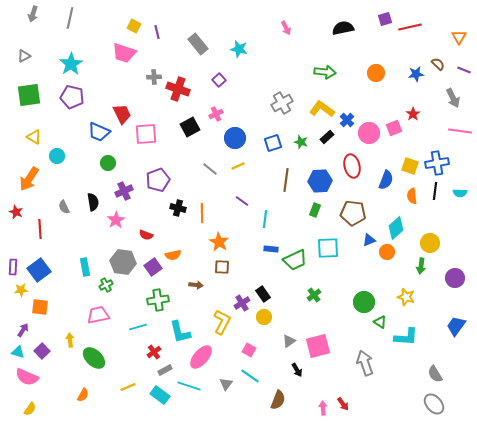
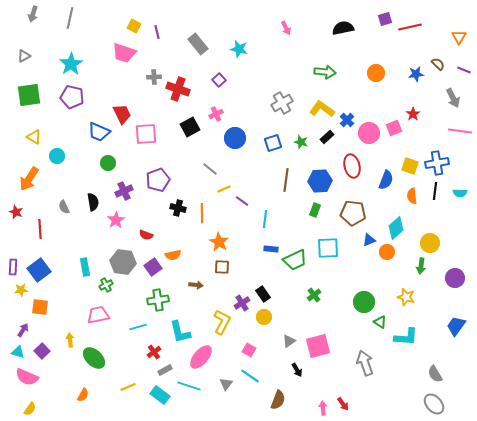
yellow line at (238, 166): moved 14 px left, 23 px down
